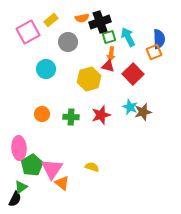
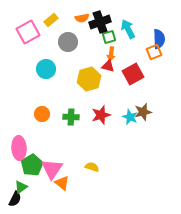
cyan arrow: moved 8 px up
red square: rotated 15 degrees clockwise
cyan star: moved 10 px down
